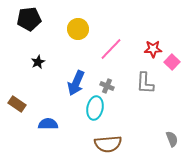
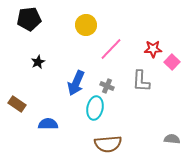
yellow circle: moved 8 px right, 4 px up
gray L-shape: moved 4 px left, 2 px up
gray semicircle: rotated 63 degrees counterclockwise
